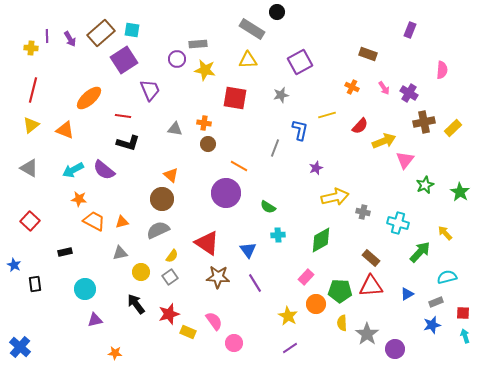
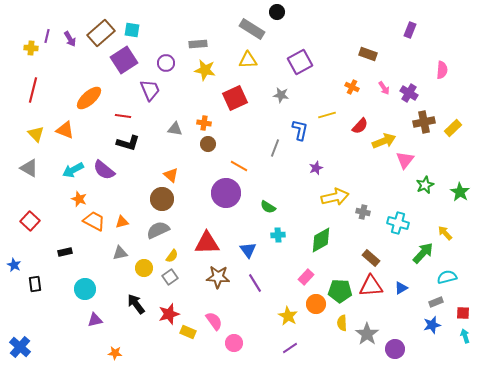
purple line at (47, 36): rotated 16 degrees clockwise
purple circle at (177, 59): moved 11 px left, 4 px down
gray star at (281, 95): rotated 21 degrees clockwise
red square at (235, 98): rotated 35 degrees counterclockwise
yellow triangle at (31, 125): moved 5 px right, 9 px down; rotated 36 degrees counterclockwise
orange star at (79, 199): rotated 14 degrees clockwise
red triangle at (207, 243): rotated 36 degrees counterclockwise
green arrow at (420, 252): moved 3 px right, 1 px down
yellow circle at (141, 272): moved 3 px right, 4 px up
blue triangle at (407, 294): moved 6 px left, 6 px up
